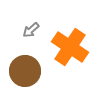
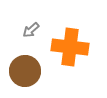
orange cross: rotated 27 degrees counterclockwise
